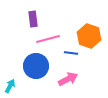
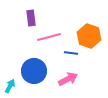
purple rectangle: moved 2 px left, 1 px up
pink line: moved 1 px right, 2 px up
blue circle: moved 2 px left, 5 px down
